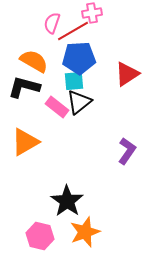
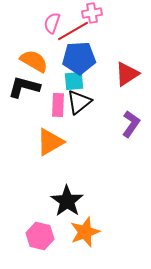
pink rectangle: moved 1 px right, 2 px up; rotated 55 degrees clockwise
orange triangle: moved 25 px right
purple L-shape: moved 4 px right, 27 px up
